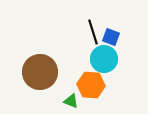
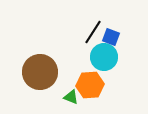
black line: rotated 50 degrees clockwise
cyan circle: moved 2 px up
orange hexagon: moved 1 px left; rotated 8 degrees counterclockwise
green triangle: moved 4 px up
